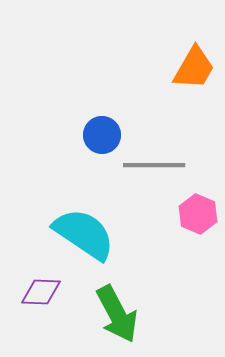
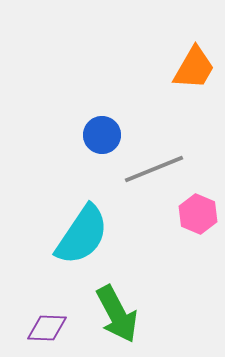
gray line: moved 4 px down; rotated 22 degrees counterclockwise
cyan semicircle: moved 2 px left, 1 px down; rotated 90 degrees clockwise
purple diamond: moved 6 px right, 36 px down
